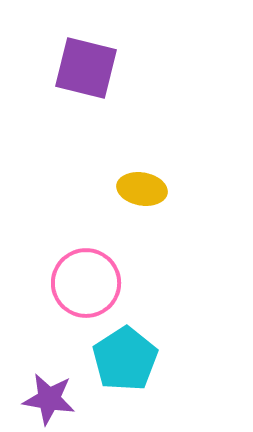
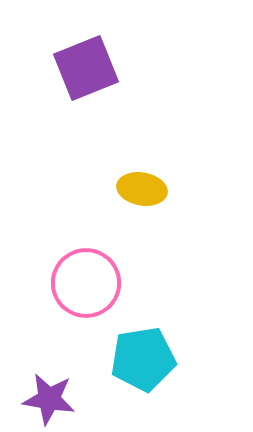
purple square: rotated 36 degrees counterclockwise
cyan pentagon: moved 18 px right; rotated 24 degrees clockwise
